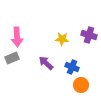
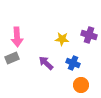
blue cross: moved 1 px right, 4 px up
